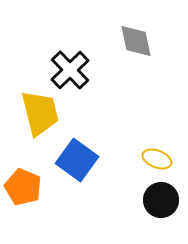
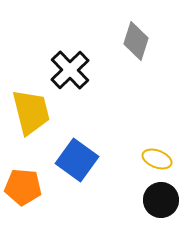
gray diamond: rotated 30 degrees clockwise
yellow trapezoid: moved 9 px left, 1 px up
orange pentagon: rotated 18 degrees counterclockwise
